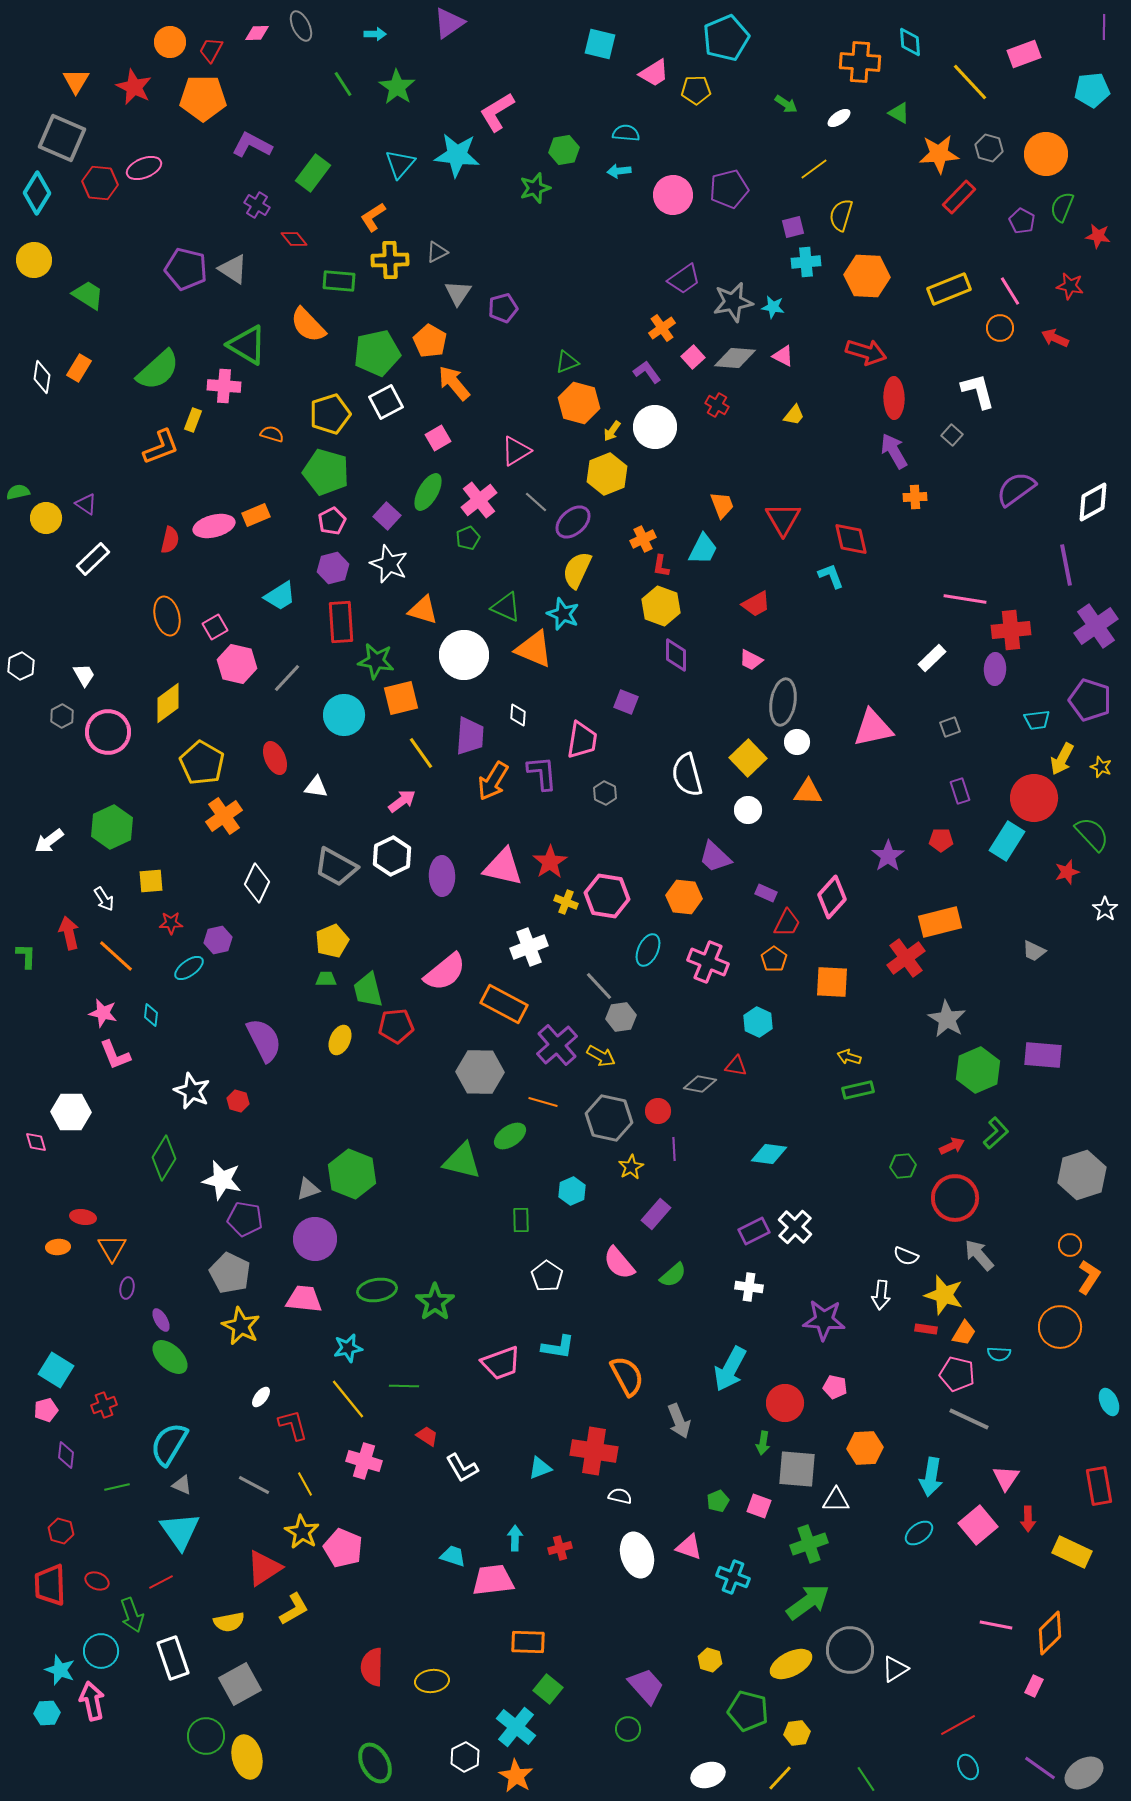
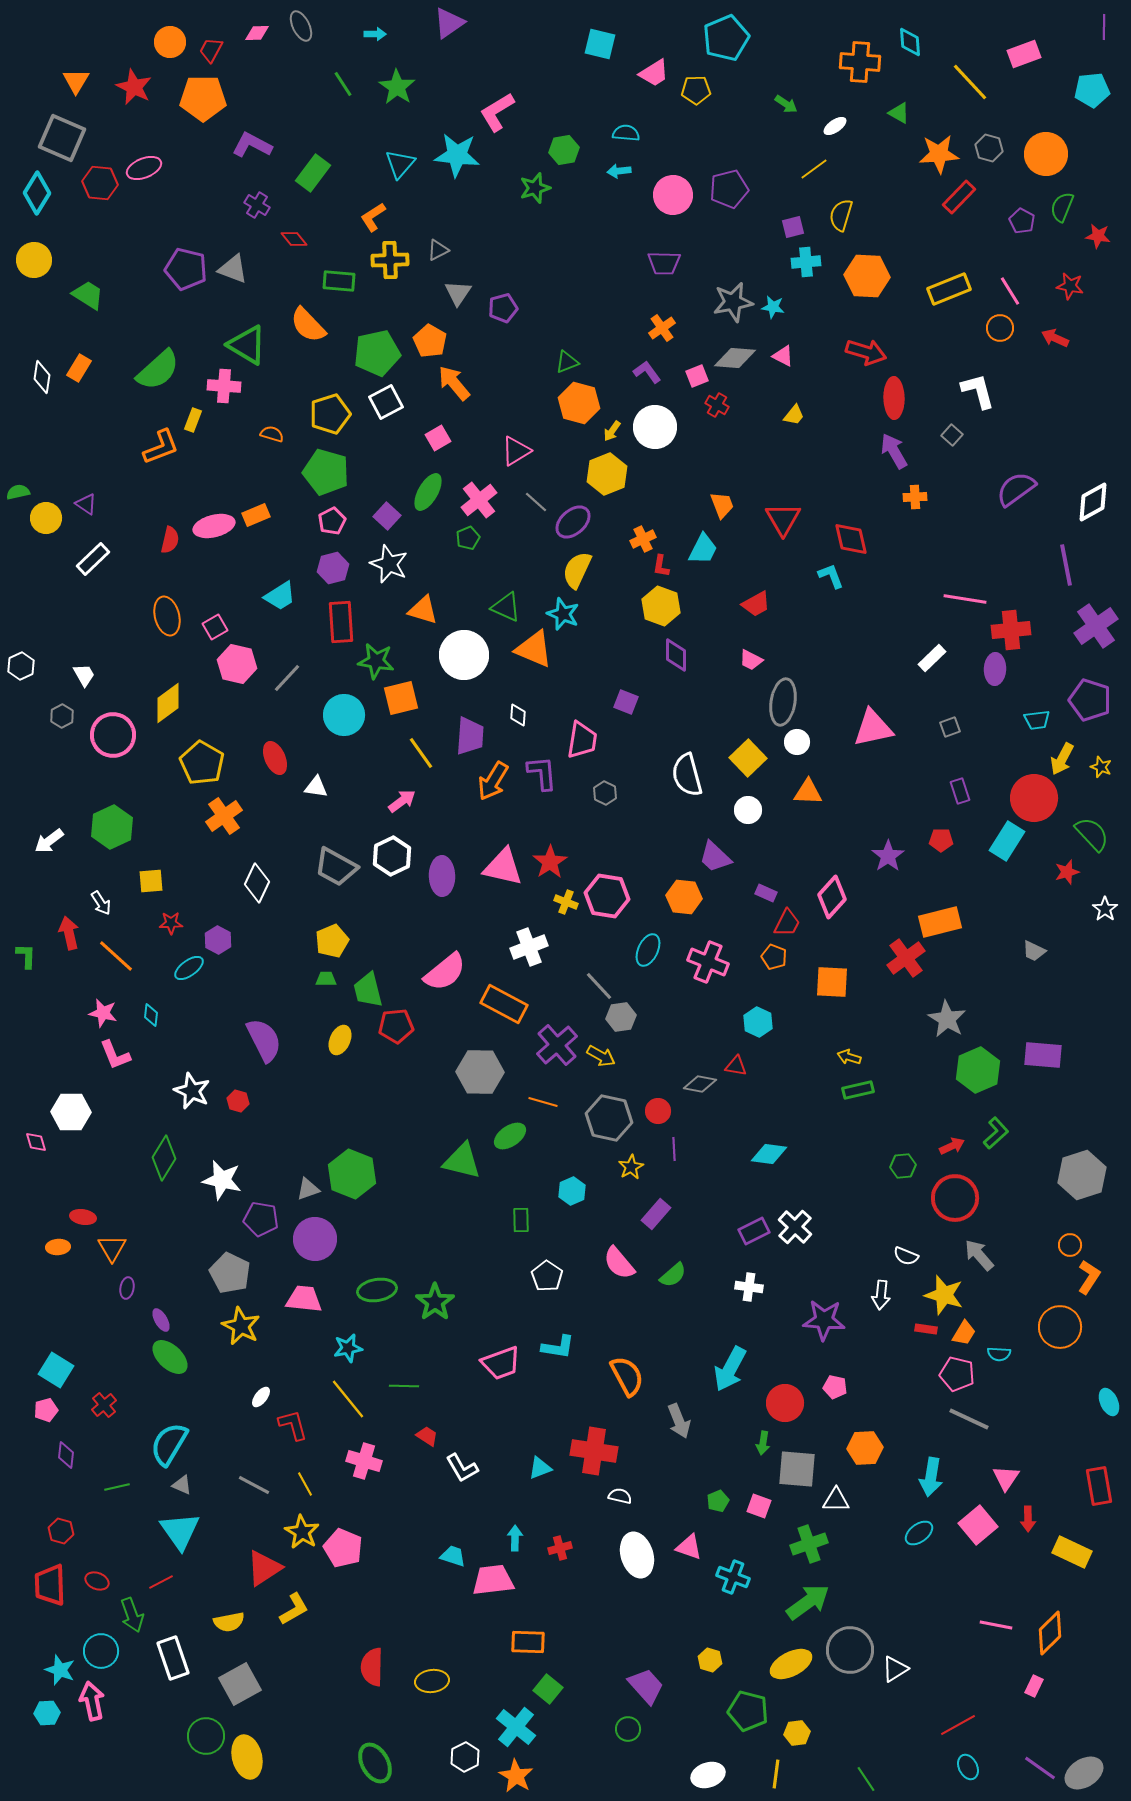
white ellipse at (839, 118): moved 4 px left, 8 px down
gray triangle at (437, 252): moved 1 px right, 2 px up
gray triangle at (233, 269): rotated 12 degrees counterclockwise
purple trapezoid at (684, 279): moved 20 px left, 16 px up; rotated 36 degrees clockwise
pink square at (693, 357): moved 4 px right, 19 px down; rotated 20 degrees clockwise
pink circle at (108, 732): moved 5 px right, 3 px down
white arrow at (104, 899): moved 3 px left, 4 px down
purple hexagon at (218, 940): rotated 20 degrees counterclockwise
orange pentagon at (774, 959): moved 2 px up; rotated 15 degrees counterclockwise
purple pentagon at (245, 1219): moved 16 px right
red cross at (104, 1405): rotated 20 degrees counterclockwise
yellow line at (780, 1778): moved 4 px left, 4 px up; rotated 36 degrees counterclockwise
